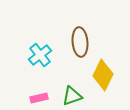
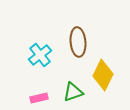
brown ellipse: moved 2 px left
green triangle: moved 1 px right, 4 px up
